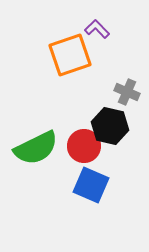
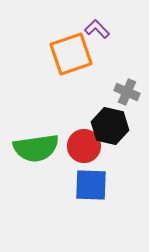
orange square: moved 1 px right, 1 px up
green semicircle: rotated 18 degrees clockwise
blue square: rotated 21 degrees counterclockwise
